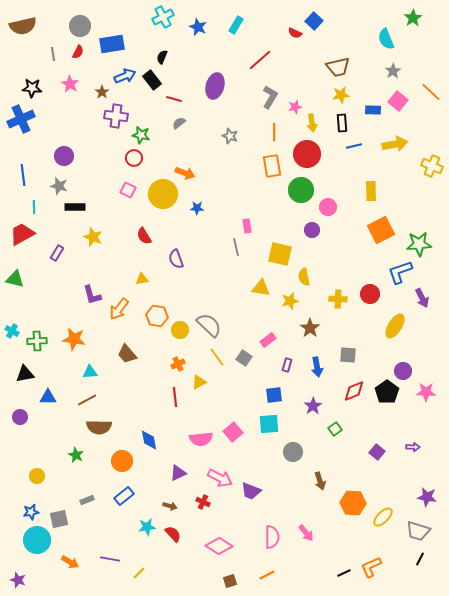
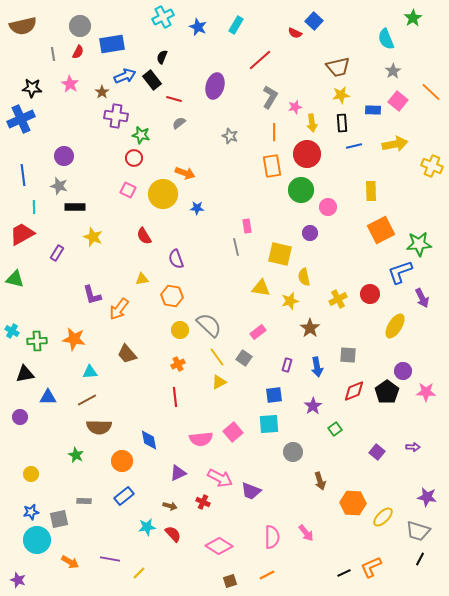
purple circle at (312, 230): moved 2 px left, 3 px down
yellow cross at (338, 299): rotated 30 degrees counterclockwise
orange hexagon at (157, 316): moved 15 px right, 20 px up
pink rectangle at (268, 340): moved 10 px left, 8 px up
yellow triangle at (199, 382): moved 20 px right
yellow circle at (37, 476): moved 6 px left, 2 px up
gray rectangle at (87, 500): moved 3 px left, 1 px down; rotated 24 degrees clockwise
